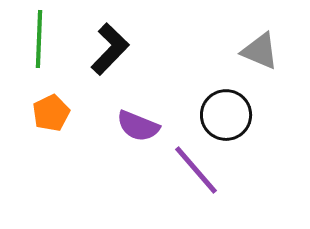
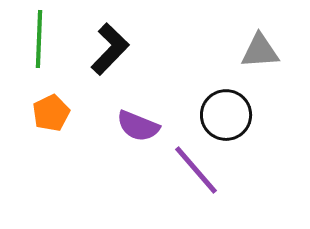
gray triangle: rotated 27 degrees counterclockwise
